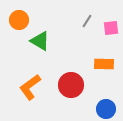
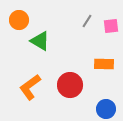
pink square: moved 2 px up
red circle: moved 1 px left
